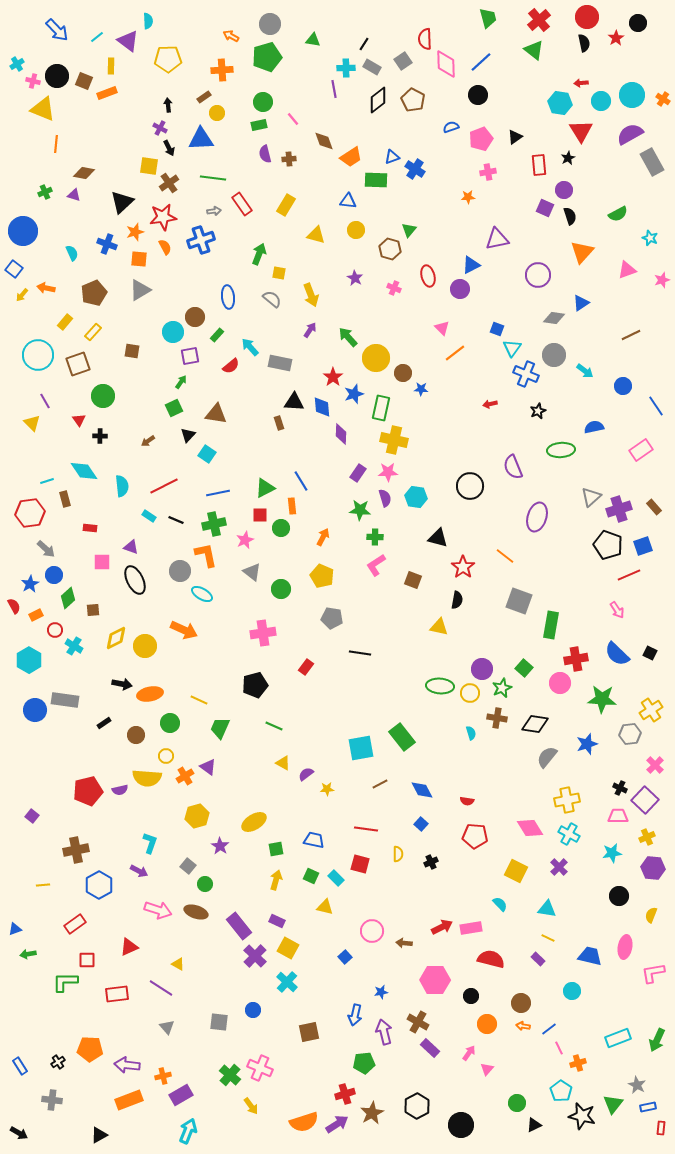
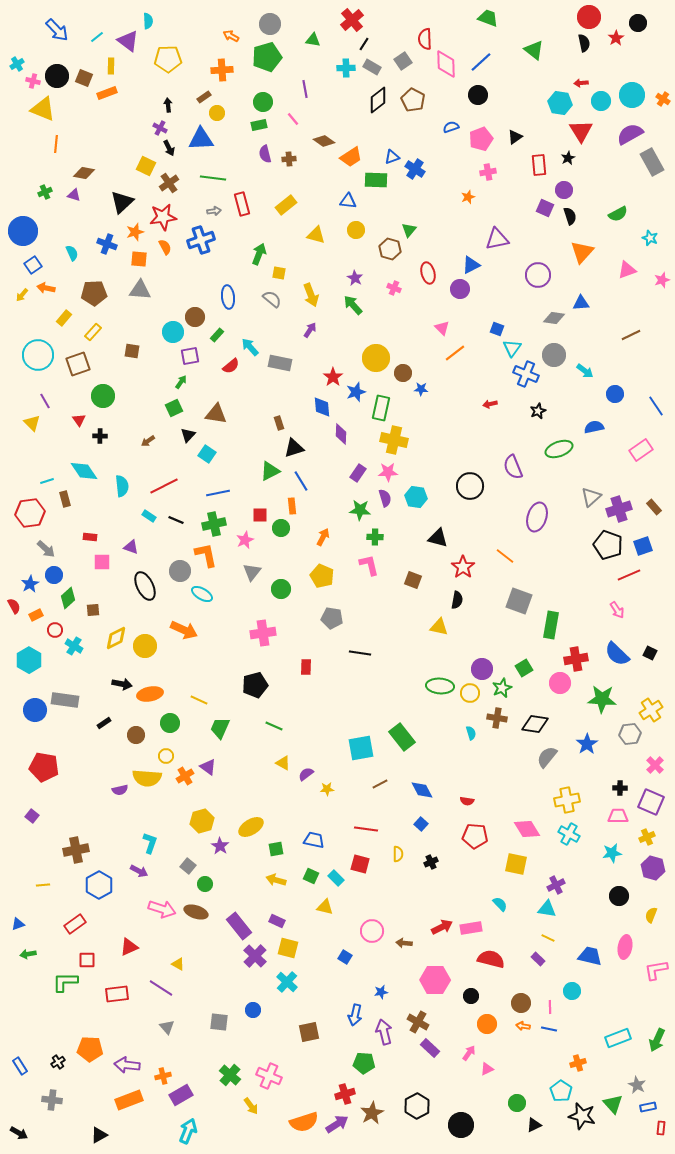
red circle at (587, 17): moved 2 px right
green trapezoid at (488, 18): rotated 55 degrees counterclockwise
red cross at (539, 20): moved 187 px left
brown square at (84, 81): moved 3 px up
purple line at (334, 89): moved 29 px left
brown diamond at (324, 141): rotated 35 degrees counterclockwise
yellow square at (149, 166): moved 3 px left; rotated 18 degrees clockwise
orange star at (468, 197): rotated 16 degrees counterclockwise
red rectangle at (242, 204): rotated 20 degrees clockwise
yellow rectangle at (286, 205): rotated 20 degrees clockwise
blue square at (14, 269): moved 19 px right, 4 px up; rotated 18 degrees clockwise
red ellipse at (428, 276): moved 3 px up
gray triangle at (140, 290): rotated 35 degrees clockwise
brown pentagon at (94, 293): rotated 20 degrees clockwise
blue triangle at (581, 303): rotated 30 degrees clockwise
yellow rectangle at (65, 322): moved 1 px left, 4 px up
green arrow at (348, 337): moved 5 px right, 32 px up
blue circle at (623, 386): moved 8 px left, 8 px down
blue star at (354, 394): moved 2 px right, 2 px up
black triangle at (294, 402): moved 46 px down; rotated 20 degrees counterclockwise
green ellipse at (561, 450): moved 2 px left, 1 px up; rotated 16 degrees counterclockwise
green triangle at (265, 488): moved 5 px right, 17 px up
red rectangle at (90, 528): moved 9 px down
pink L-shape at (376, 565): moved 7 px left; rotated 110 degrees clockwise
gray triangle at (252, 572): rotated 30 degrees clockwise
black ellipse at (135, 580): moved 10 px right, 6 px down
red rectangle at (306, 667): rotated 35 degrees counterclockwise
green square at (524, 668): rotated 18 degrees clockwise
blue star at (587, 744): rotated 15 degrees counterclockwise
black cross at (620, 788): rotated 24 degrees counterclockwise
red pentagon at (88, 791): moved 44 px left, 24 px up; rotated 24 degrees clockwise
purple square at (645, 800): moved 6 px right, 2 px down; rotated 20 degrees counterclockwise
yellow hexagon at (197, 816): moved 5 px right, 5 px down
yellow ellipse at (254, 822): moved 3 px left, 5 px down
pink diamond at (530, 828): moved 3 px left, 1 px down
purple cross at (559, 867): moved 3 px left, 18 px down; rotated 18 degrees clockwise
purple hexagon at (653, 868): rotated 10 degrees clockwise
yellow square at (516, 871): moved 7 px up; rotated 15 degrees counterclockwise
yellow arrow at (276, 880): rotated 90 degrees counterclockwise
pink arrow at (158, 910): moved 4 px right, 1 px up
blue triangle at (15, 929): moved 3 px right, 5 px up
yellow square at (288, 948): rotated 15 degrees counterclockwise
blue square at (345, 957): rotated 16 degrees counterclockwise
pink L-shape at (653, 973): moved 3 px right, 3 px up
blue line at (549, 1029): rotated 49 degrees clockwise
pink line at (559, 1048): moved 9 px left, 41 px up; rotated 24 degrees clockwise
green pentagon at (364, 1063): rotated 10 degrees clockwise
pink cross at (260, 1068): moved 9 px right, 8 px down
pink triangle at (487, 1069): rotated 24 degrees clockwise
green triangle at (613, 1104): rotated 20 degrees counterclockwise
